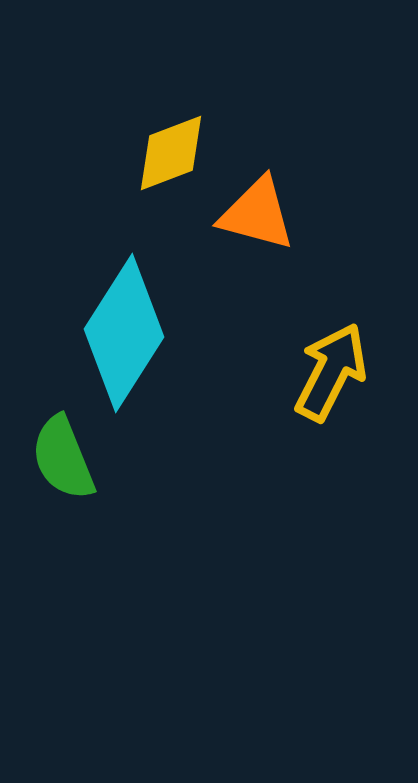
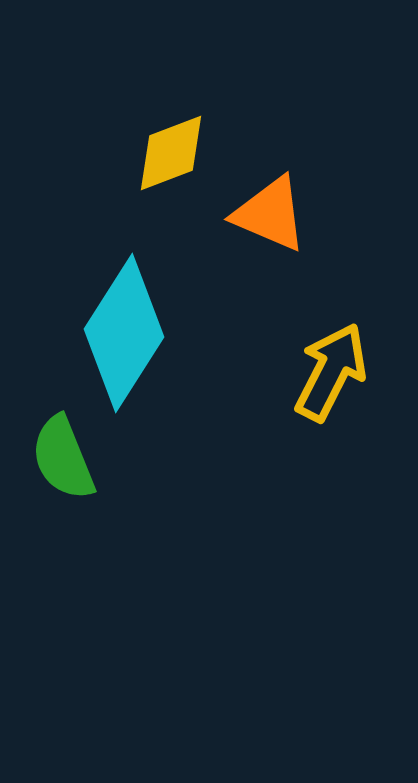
orange triangle: moved 13 px right; rotated 8 degrees clockwise
